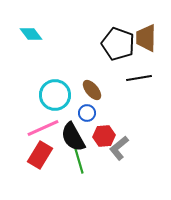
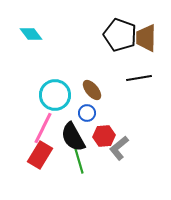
black pentagon: moved 2 px right, 9 px up
pink line: rotated 40 degrees counterclockwise
